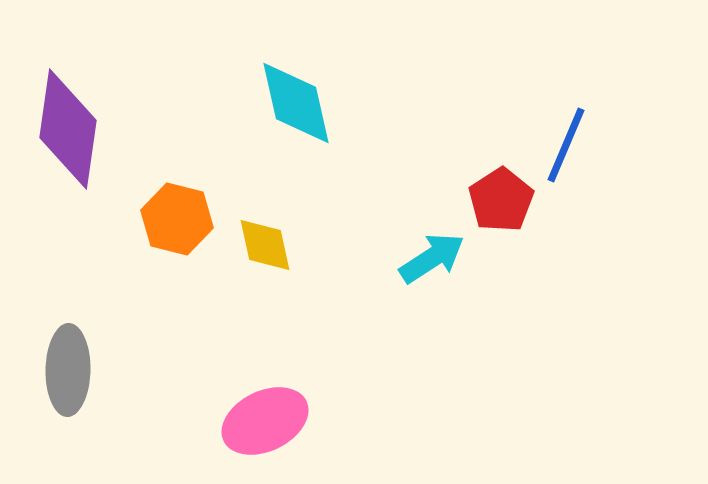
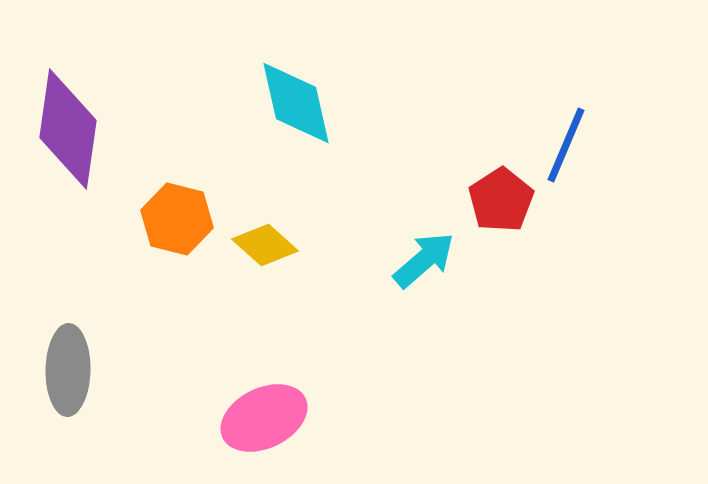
yellow diamond: rotated 36 degrees counterclockwise
cyan arrow: moved 8 px left, 2 px down; rotated 8 degrees counterclockwise
pink ellipse: moved 1 px left, 3 px up
